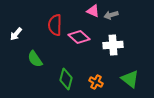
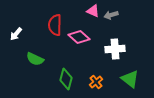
white cross: moved 2 px right, 4 px down
green semicircle: rotated 30 degrees counterclockwise
orange cross: rotated 24 degrees clockwise
